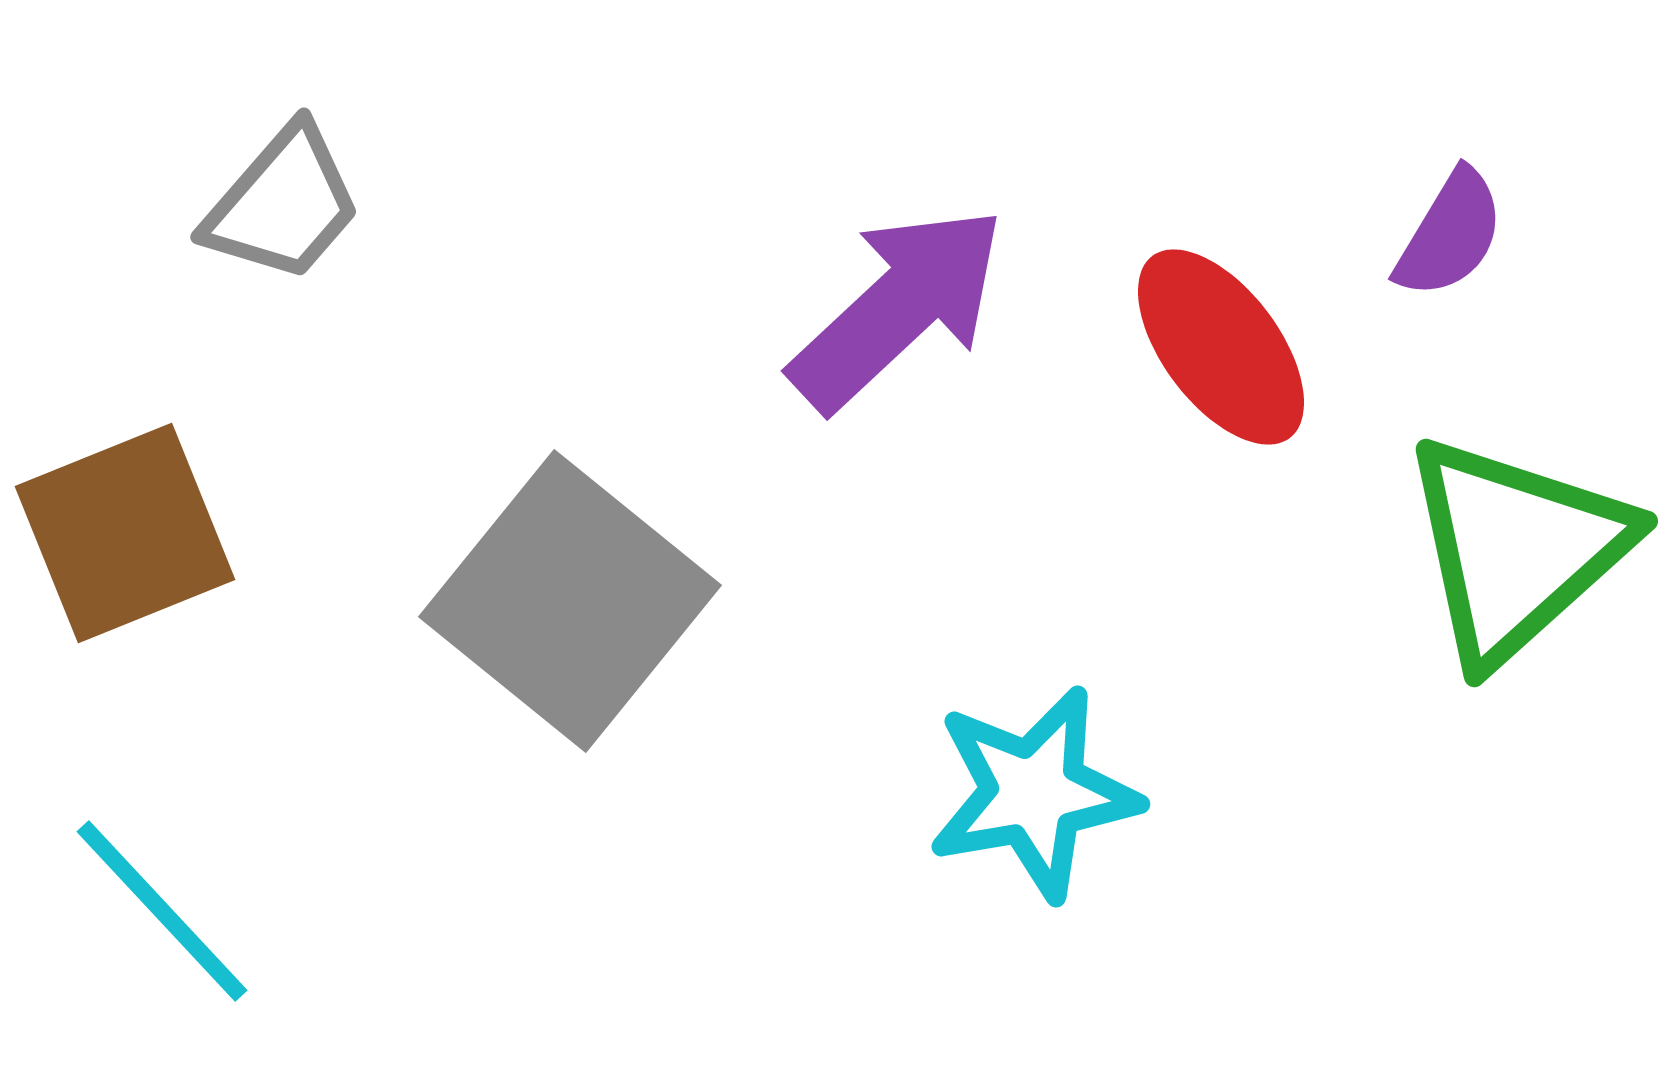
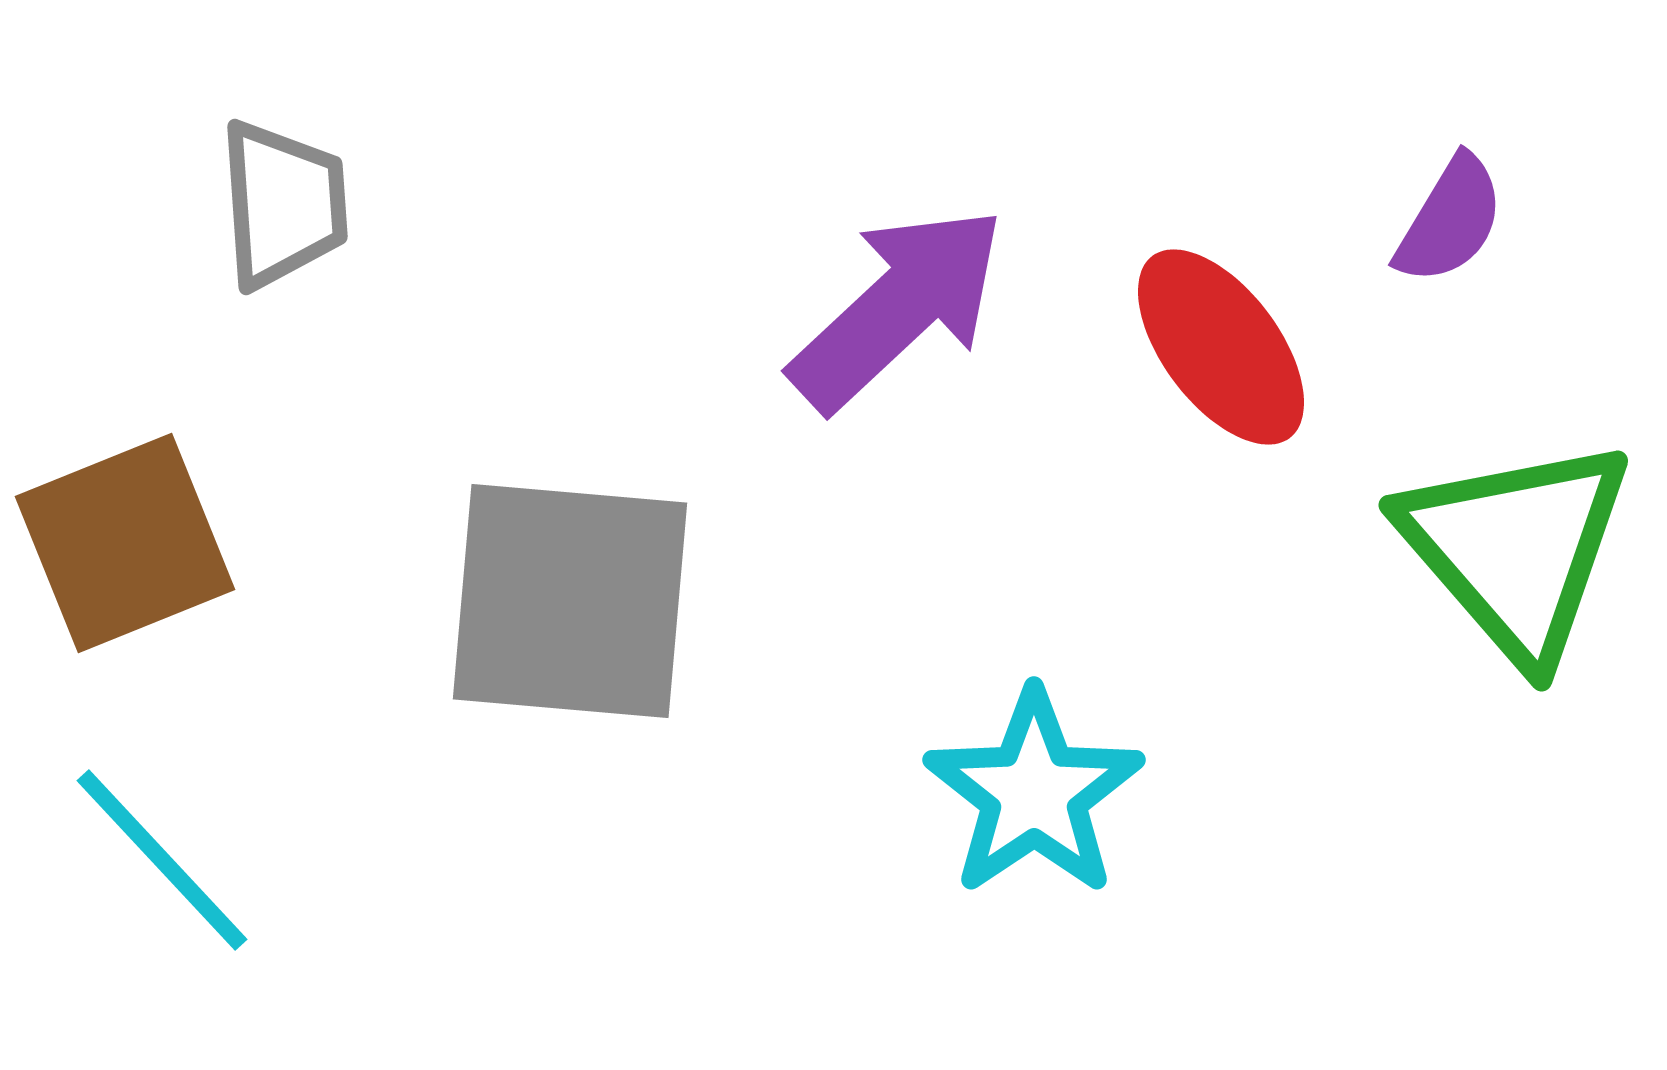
gray trapezoid: rotated 45 degrees counterclockwise
purple semicircle: moved 14 px up
brown square: moved 10 px down
green triangle: rotated 29 degrees counterclockwise
gray square: rotated 34 degrees counterclockwise
cyan star: rotated 24 degrees counterclockwise
cyan line: moved 51 px up
